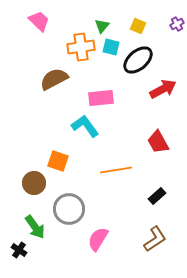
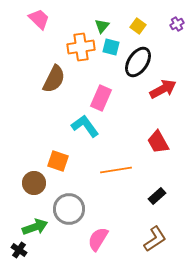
pink trapezoid: moved 2 px up
yellow square: rotated 14 degrees clockwise
black ellipse: moved 2 px down; rotated 16 degrees counterclockwise
brown semicircle: rotated 144 degrees clockwise
pink rectangle: rotated 60 degrees counterclockwise
green arrow: rotated 75 degrees counterclockwise
